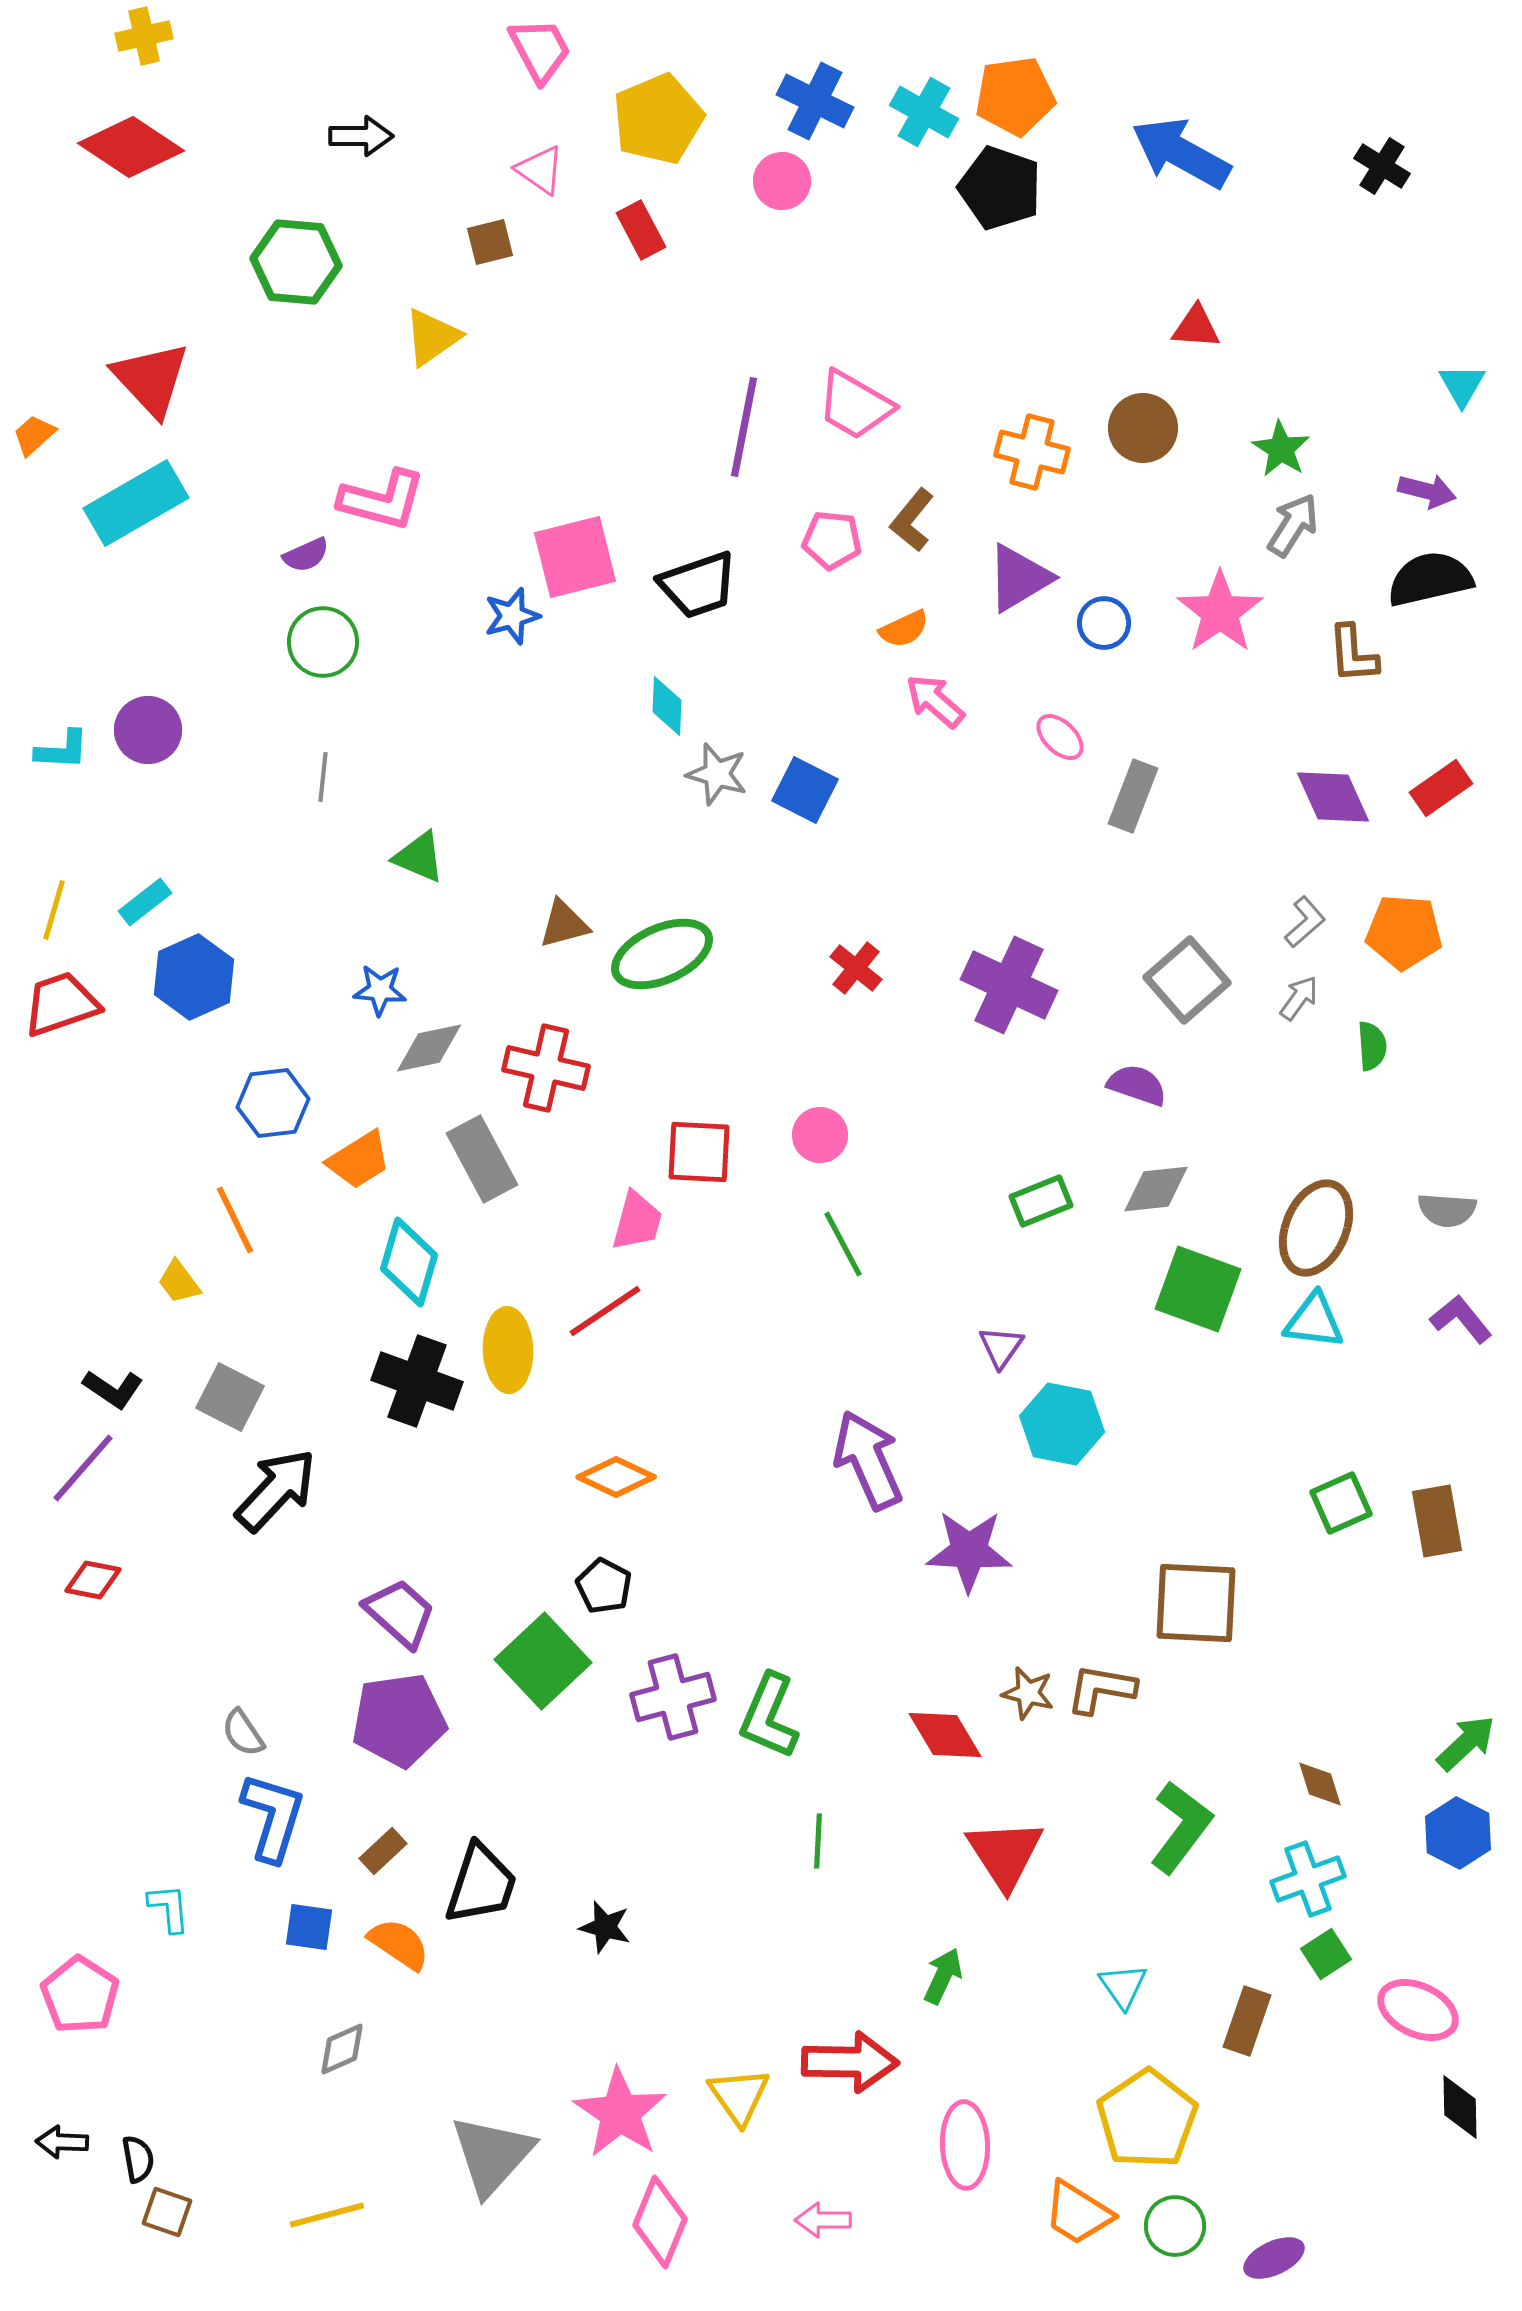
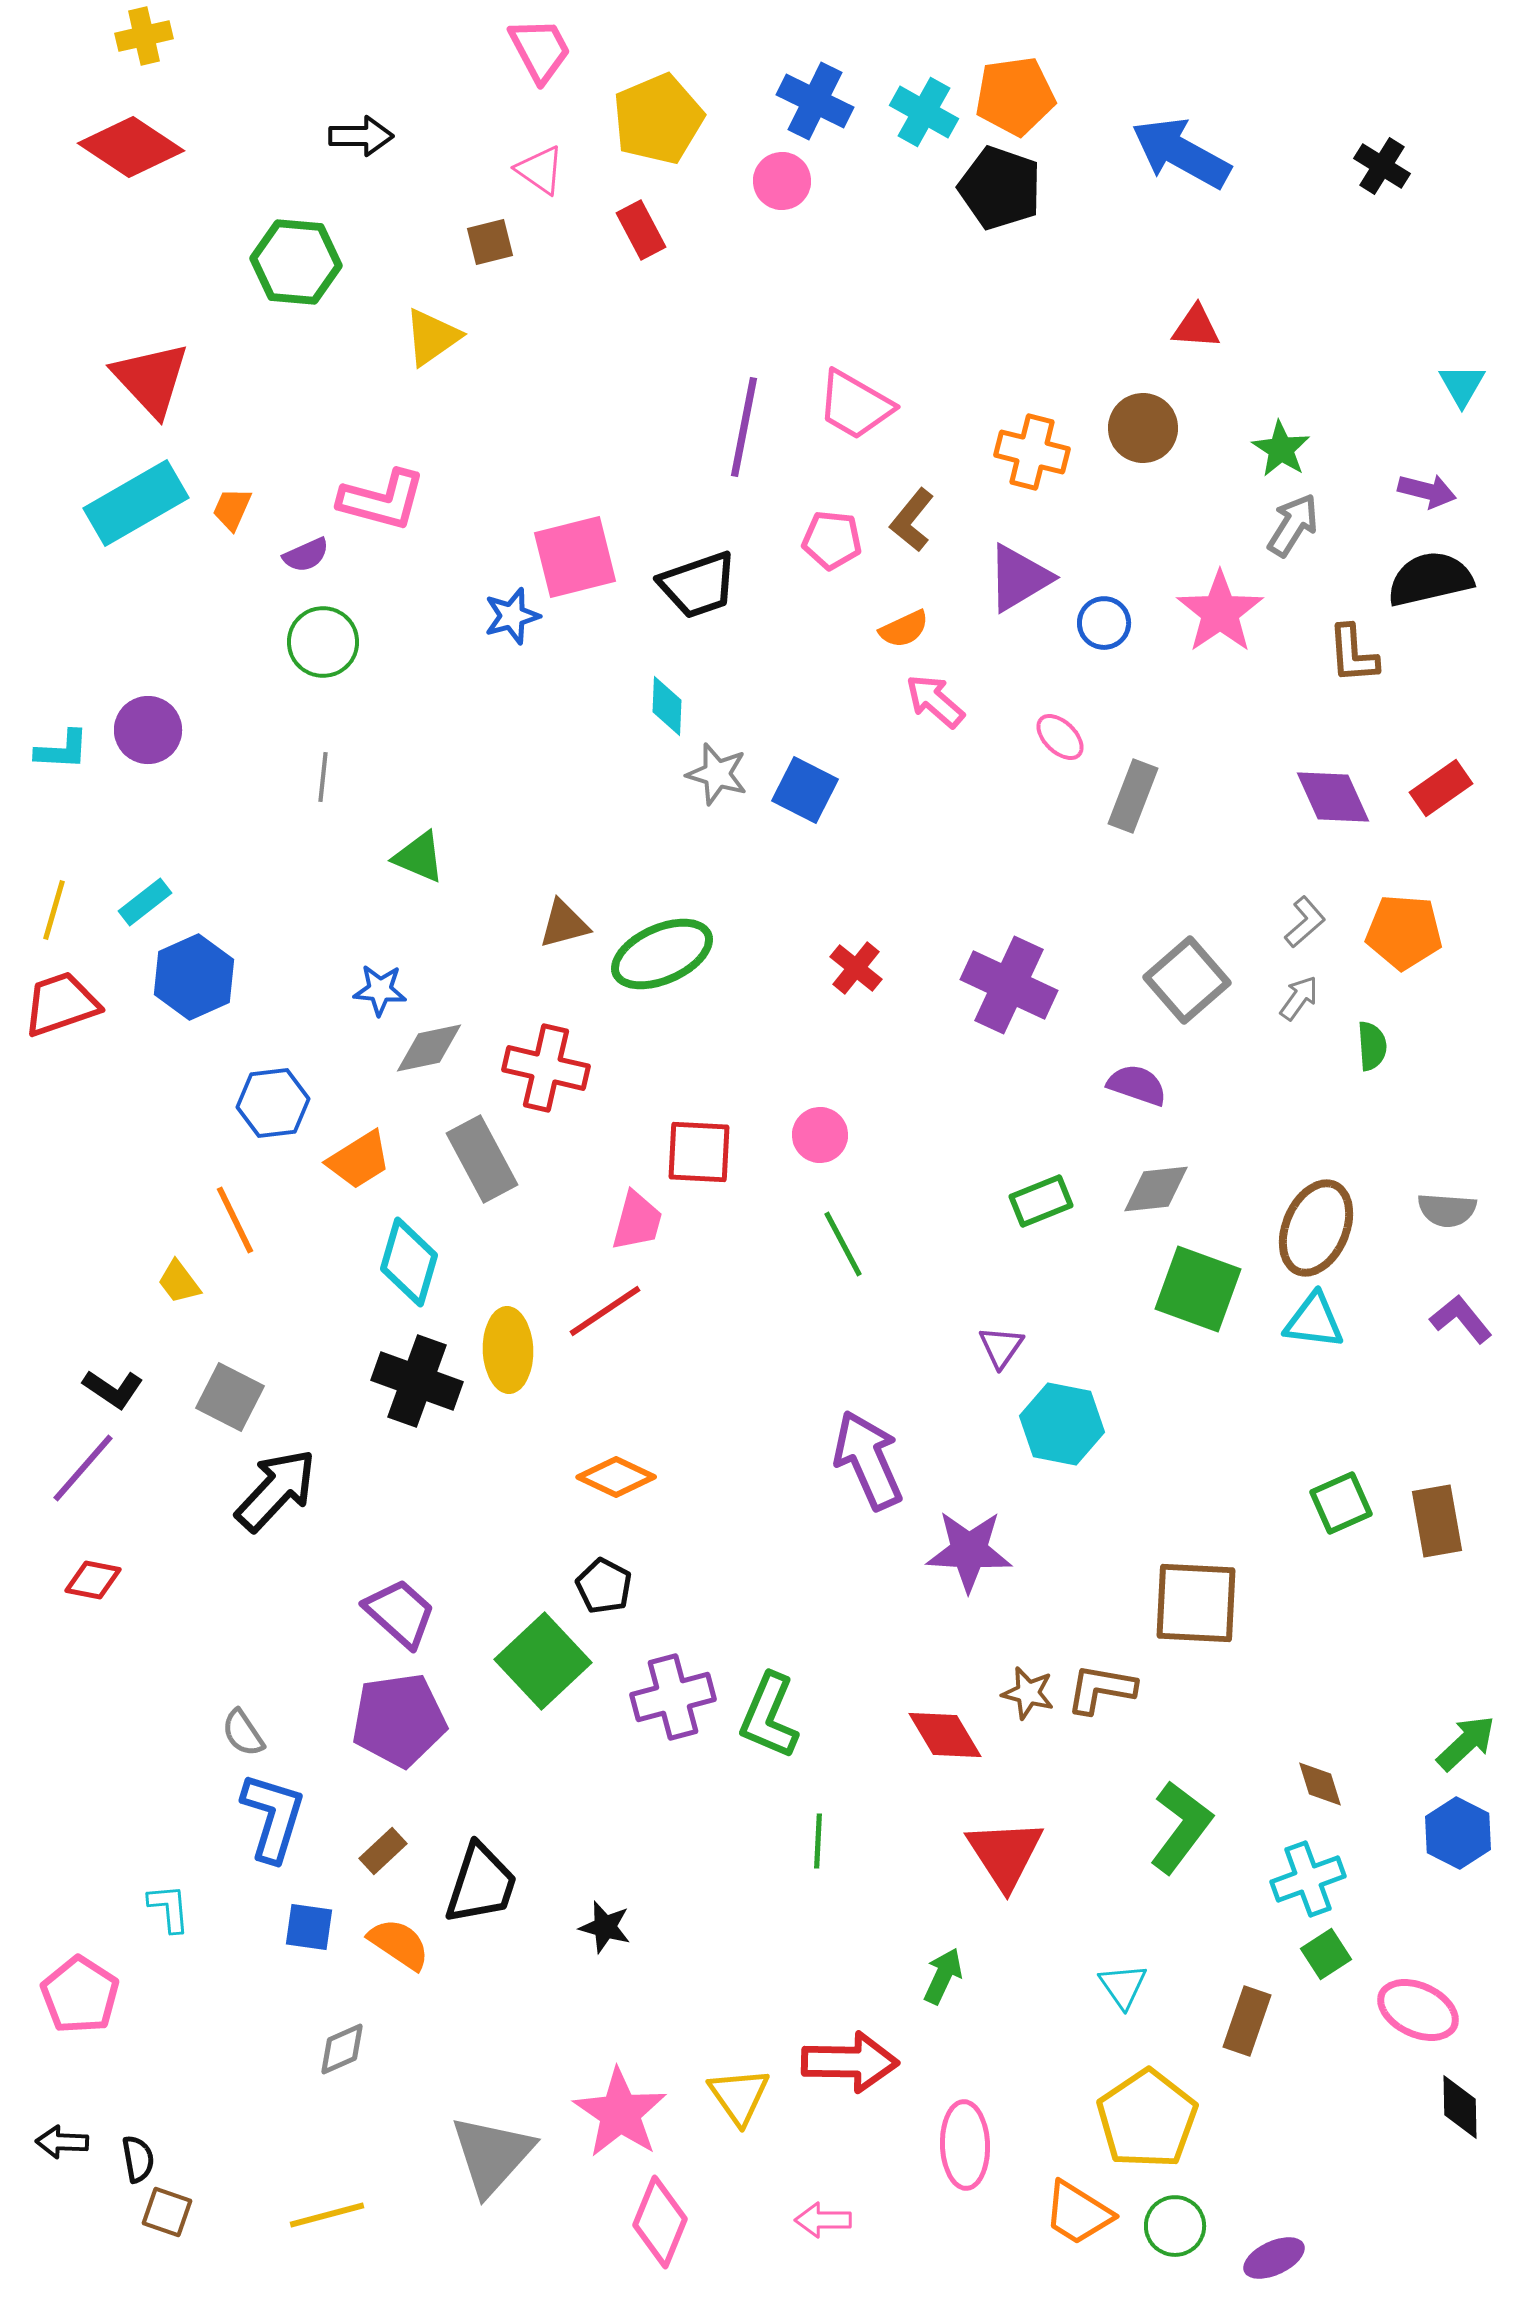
orange trapezoid at (34, 435): moved 198 px right, 74 px down; rotated 24 degrees counterclockwise
